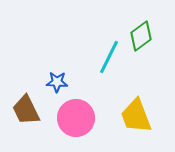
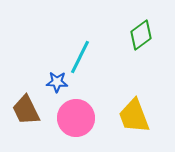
green diamond: moved 1 px up
cyan line: moved 29 px left
yellow trapezoid: moved 2 px left
